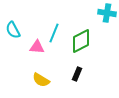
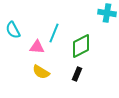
green diamond: moved 5 px down
yellow semicircle: moved 8 px up
